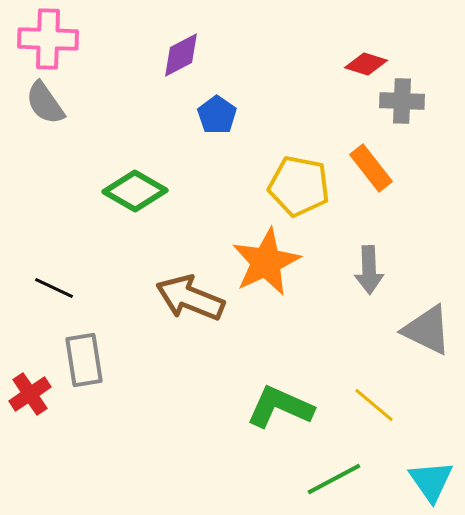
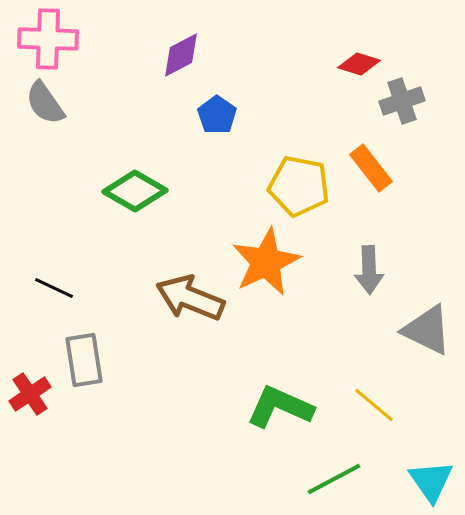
red diamond: moved 7 px left
gray cross: rotated 21 degrees counterclockwise
